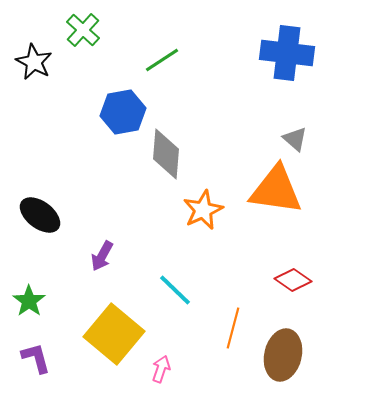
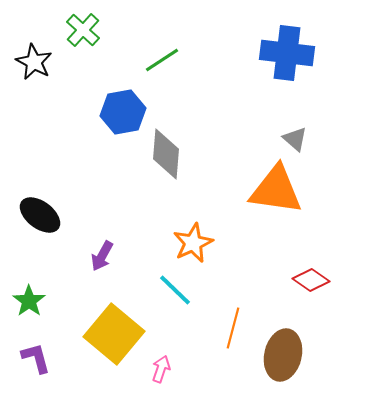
orange star: moved 10 px left, 33 px down
red diamond: moved 18 px right
